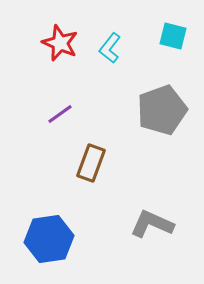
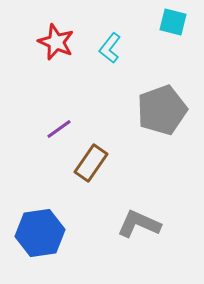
cyan square: moved 14 px up
red star: moved 4 px left, 1 px up
purple line: moved 1 px left, 15 px down
brown rectangle: rotated 15 degrees clockwise
gray L-shape: moved 13 px left
blue hexagon: moved 9 px left, 6 px up
